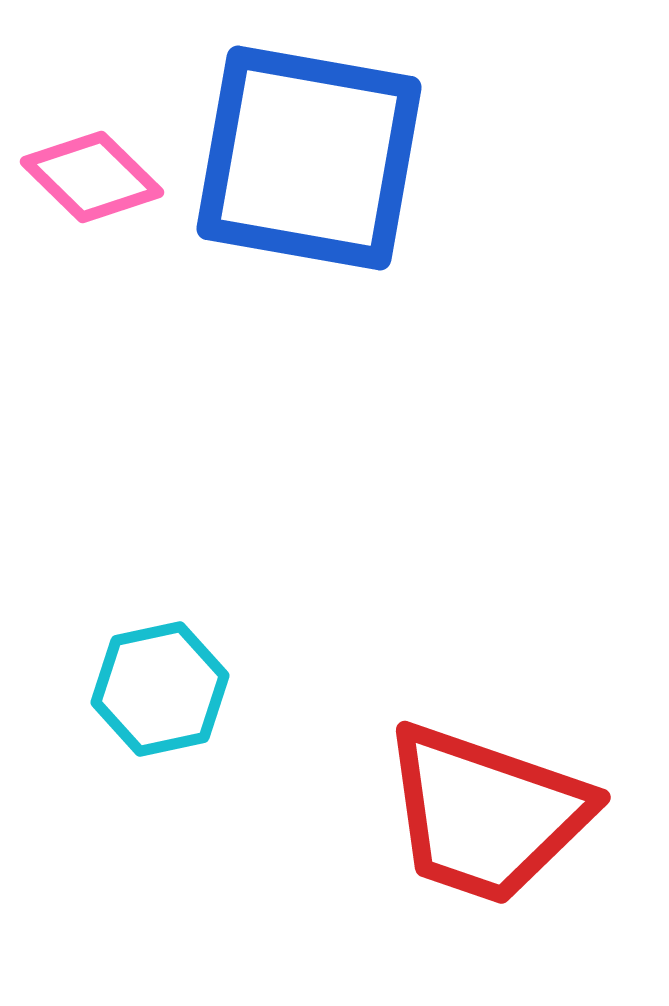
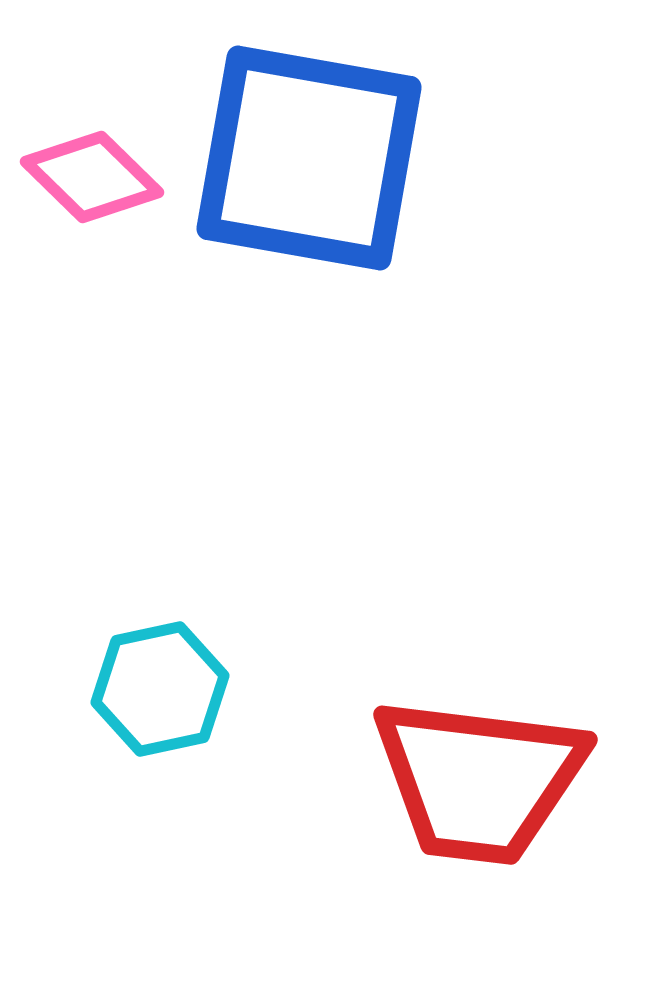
red trapezoid: moved 7 px left, 34 px up; rotated 12 degrees counterclockwise
